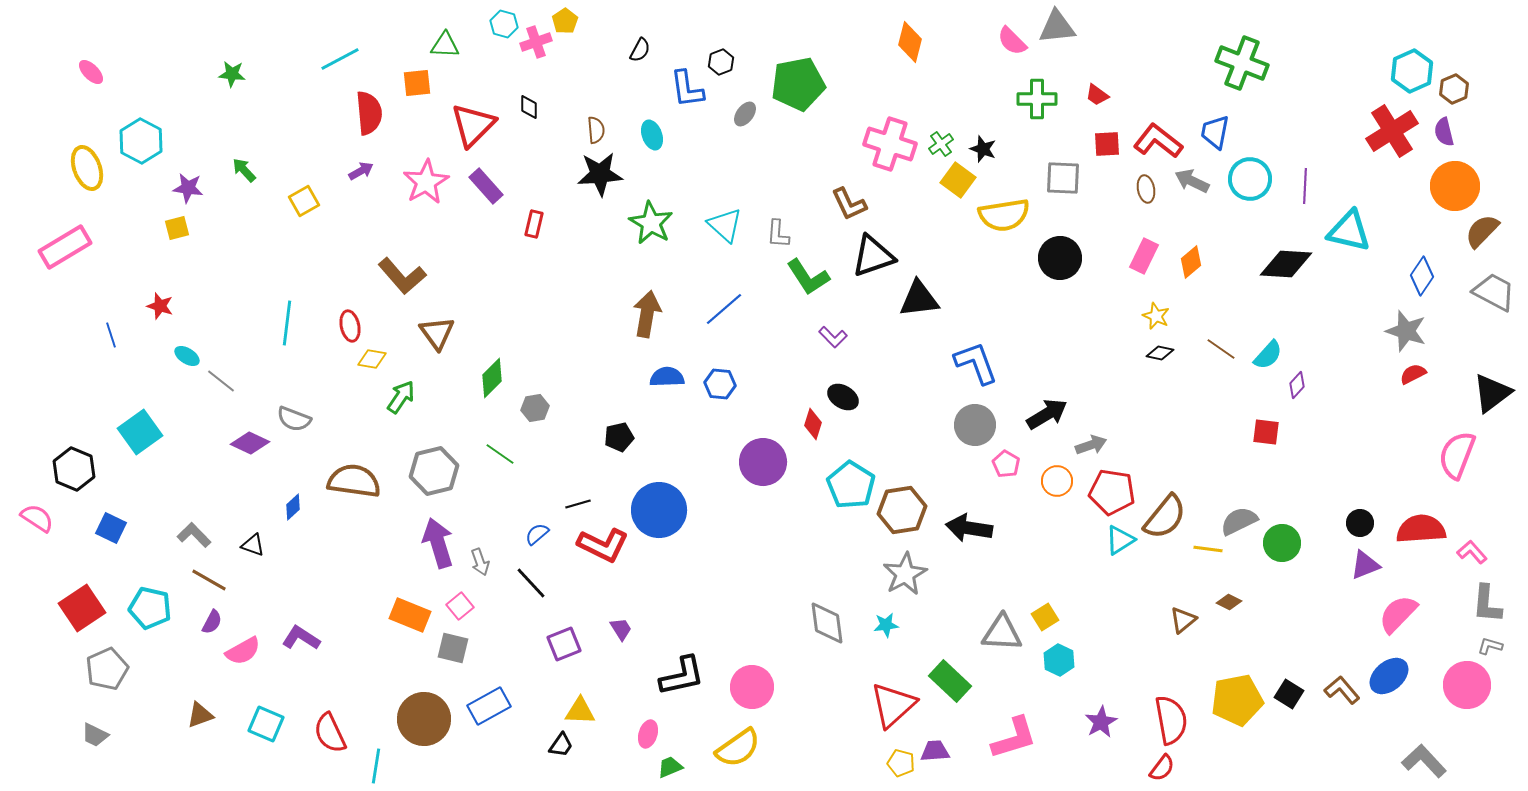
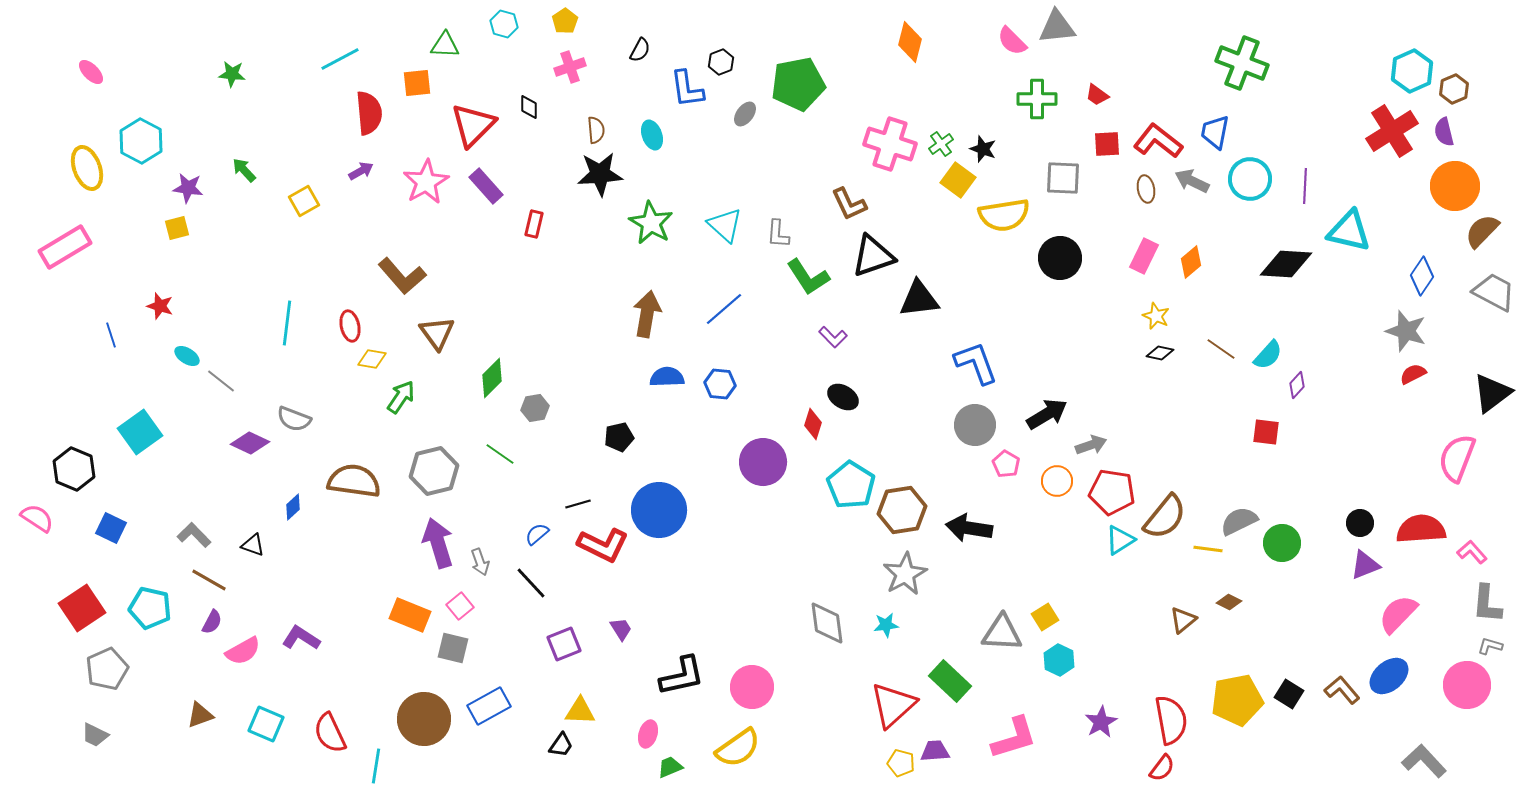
pink cross at (536, 42): moved 34 px right, 25 px down
pink semicircle at (1457, 455): moved 3 px down
